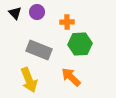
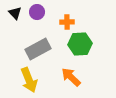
gray rectangle: moved 1 px left, 1 px up; rotated 50 degrees counterclockwise
